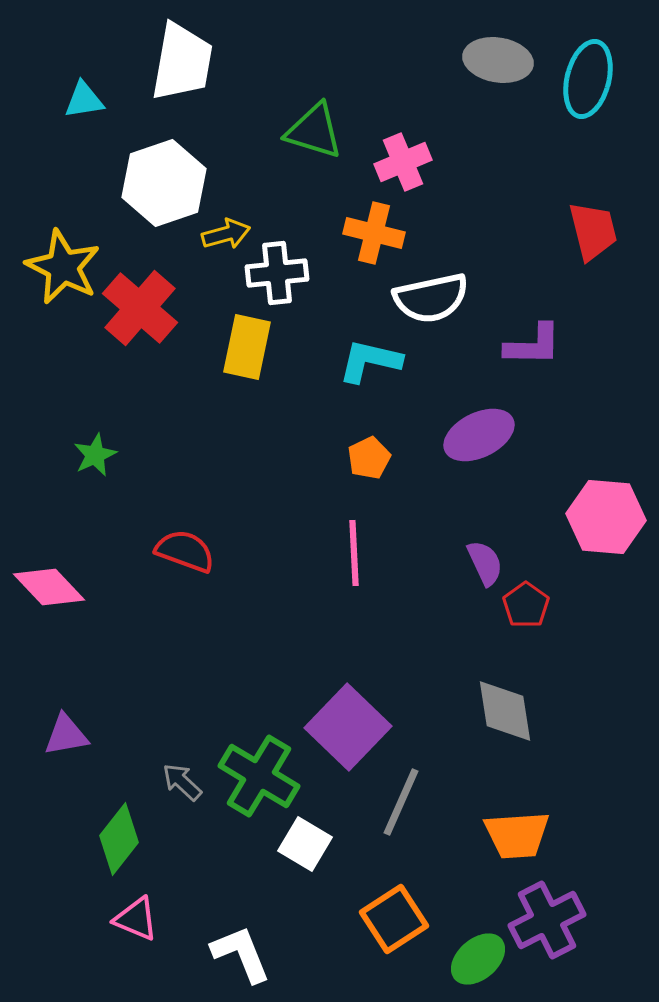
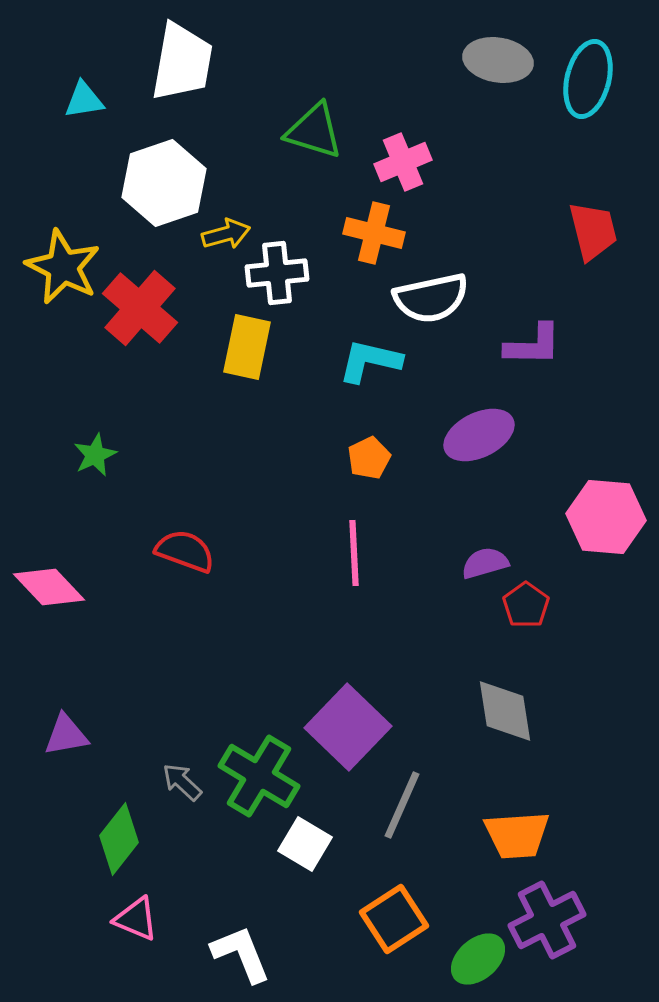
purple semicircle: rotated 81 degrees counterclockwise
gray line: moved 1 px right, 3 px down
